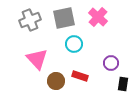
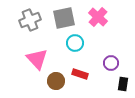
cyan circle: moved 1 px right, 1 px up
red rectangle: moved 2 px up
